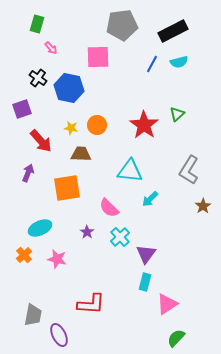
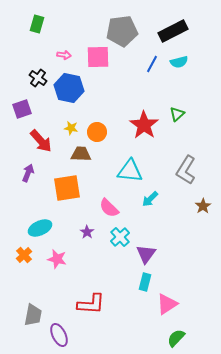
gray pentagon: moved 6 px down
pink arrow: moved 13 px right, 7 px down; rotated 40 degrees counterclockwise
orange circle: moved 7 px down
gray L-shape: moved 3 px left
